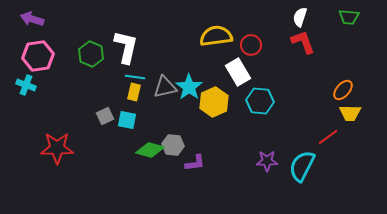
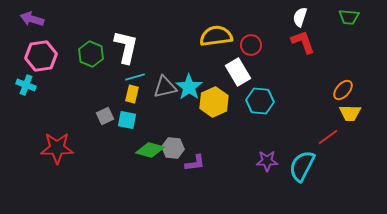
pink hexagon: moved 3 px right
cyan line: rotated 24 degrees counterclockwise
yellow rectangle: moved 2 px left, 2 px down
gray hexagon: moved 3 px down
